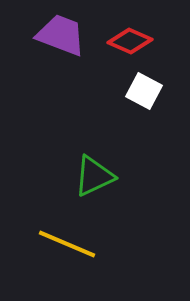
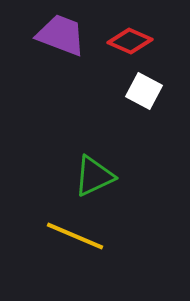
yellow line: moved 8 px right, 8 px up
